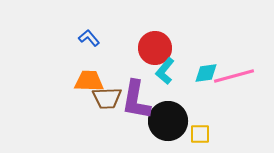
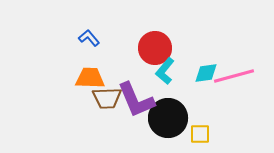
orange trapezoid: moved 1 px right, 3 px up
purple L-shape: rotated 33 degrees counterclockwise
black circle: moved 3 px up
